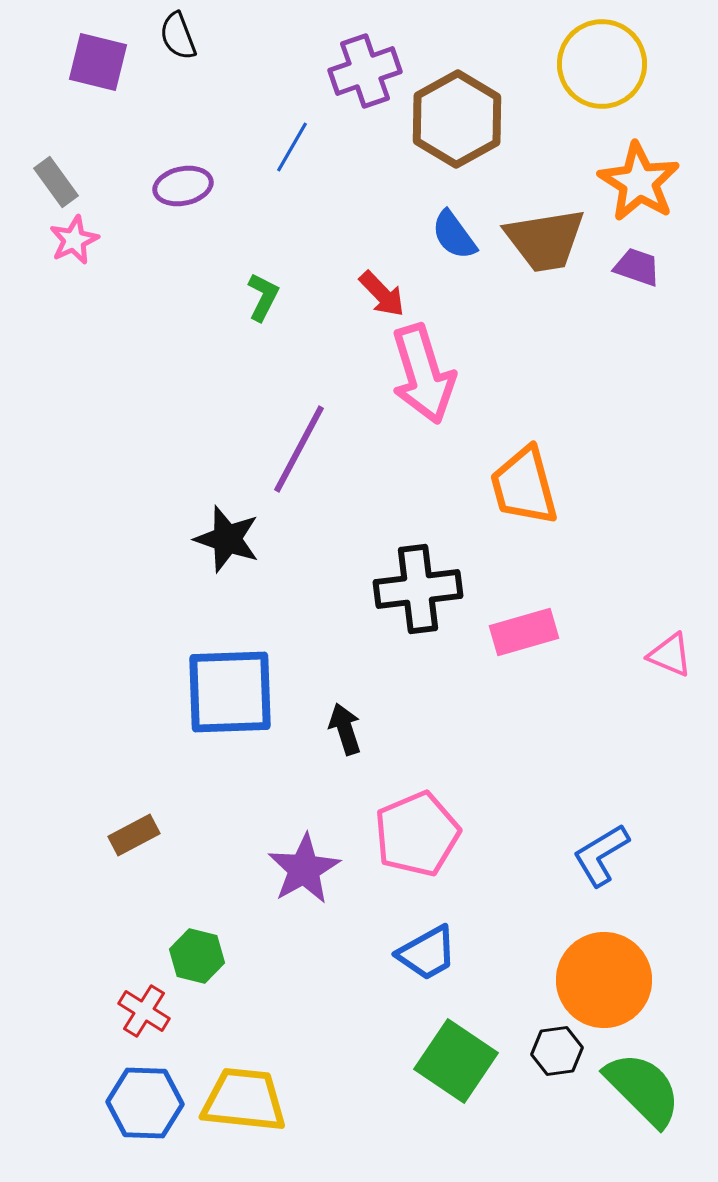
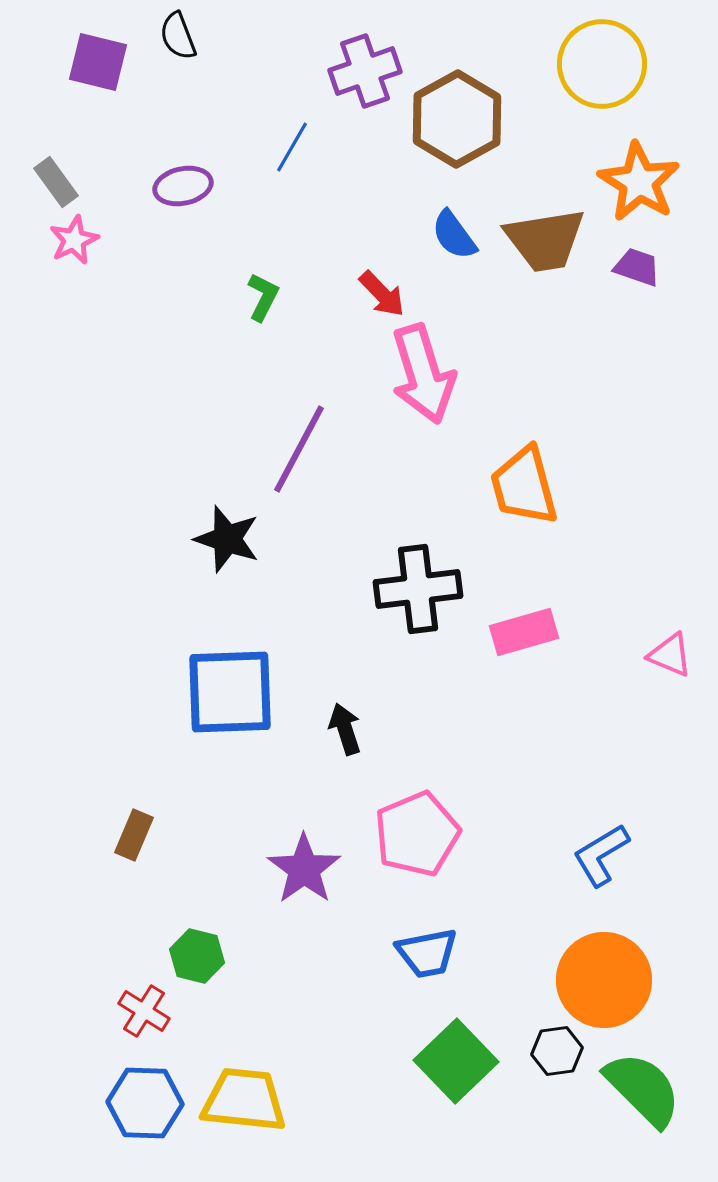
brown rectangle: rotated 39 degrees counterclockwise
purple star: rotated 6 degrees counterclockwise
blue trapezoid: rotated 18 degrees clockwise
green square: rotated 12 degrees clockwise
